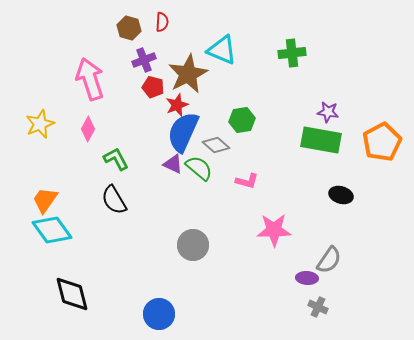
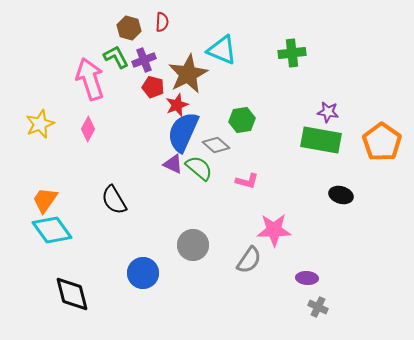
orange pentagon: rotated 9 degrees counterclockwise
green L-shape: moved 102 px up
gray semicircle: moved 80 px left
blue circle: moved 16 px left, 41 px up
